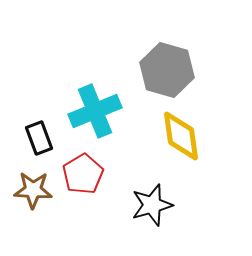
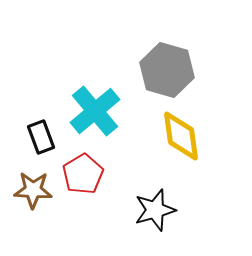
cyan cross: rotated 18 degrees counterclockwise
black rectangle: moved 2 px right, 1 px up
black star: moved 3 px right, 5 px down
